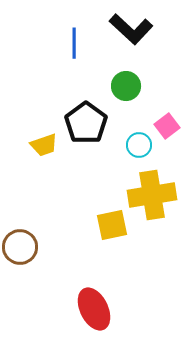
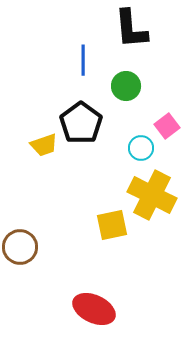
black L-shape: rotated 42 degrees clockwise
blue line: moved 9 px right, 17 px down
black pentagon: moved 5 px left
cyan circle: moved 2 px right, 3 px down
yellow cross: rotated 36 degrees clockwise
red ellipse: rotated 39 degrees counterclockwise
